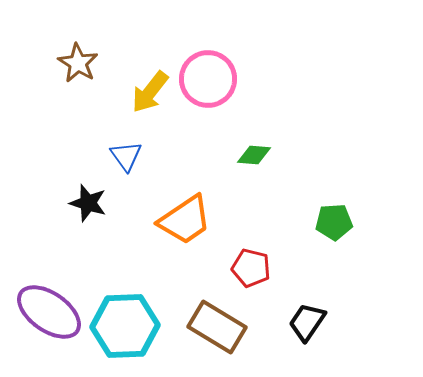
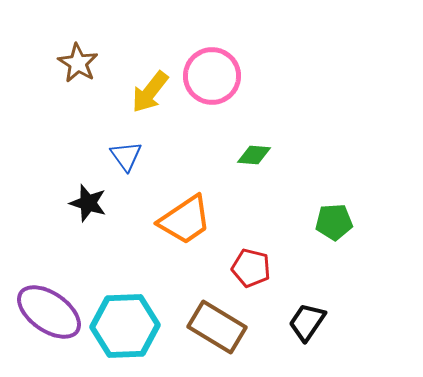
pink circle: moved 4 px right, 3 px up
